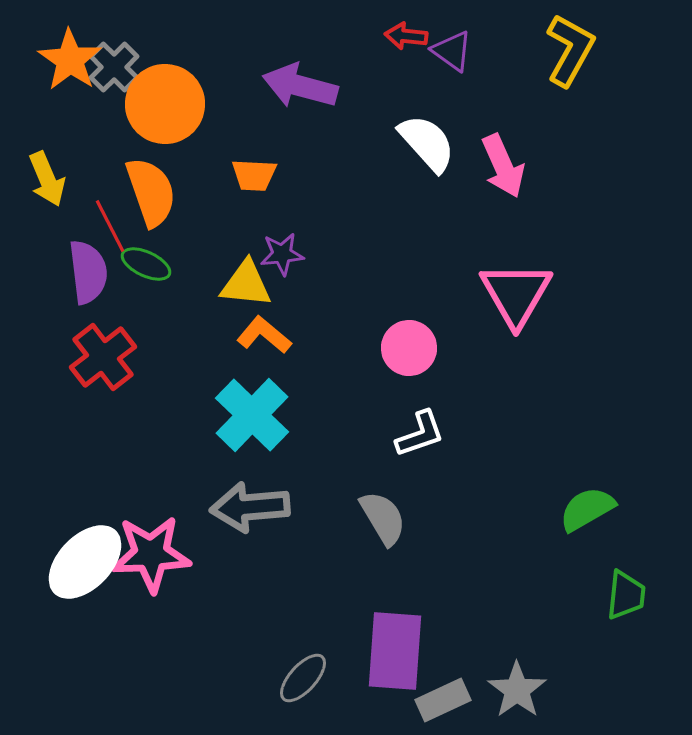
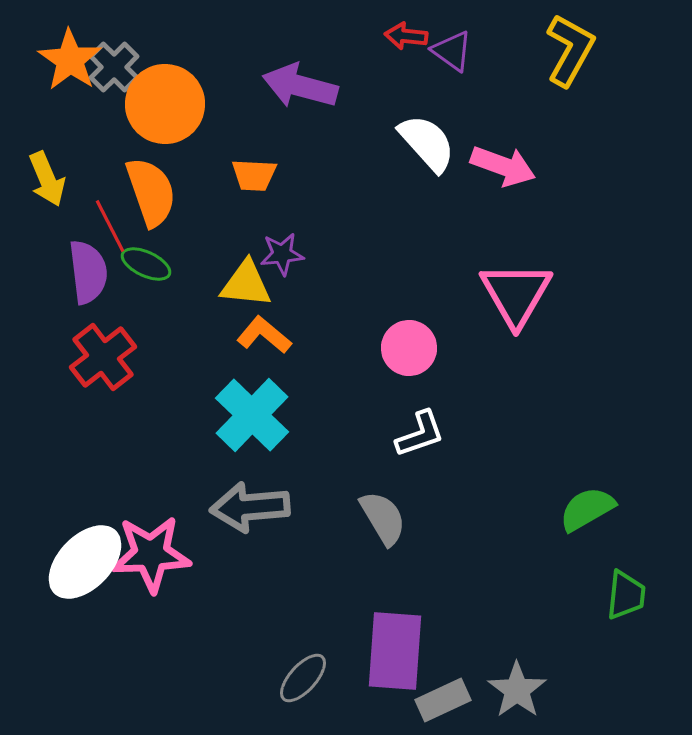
pink arrow: rotated 46 degrees counterclockwise
